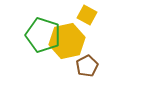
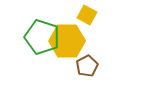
green pentagon: moved 1 px left, 2 px down
yellow hexagon: rotated 12 degrees clockwise
